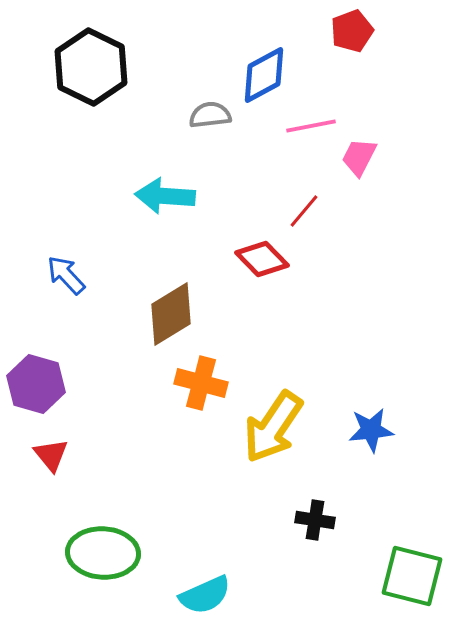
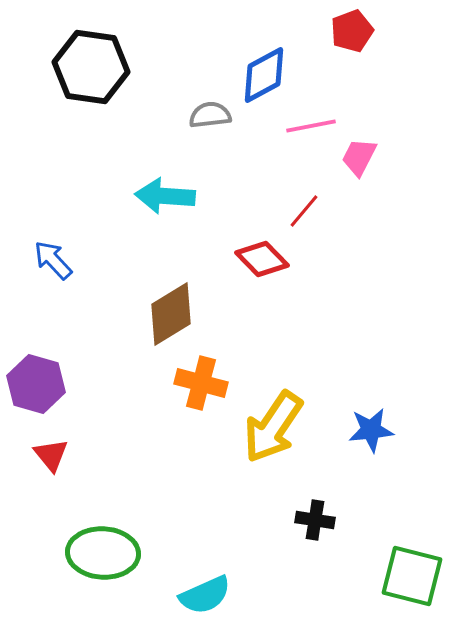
black hexagon: rotated 18 degrees counterclockwise
blue arrow: moved 13 px left, 15 px up
